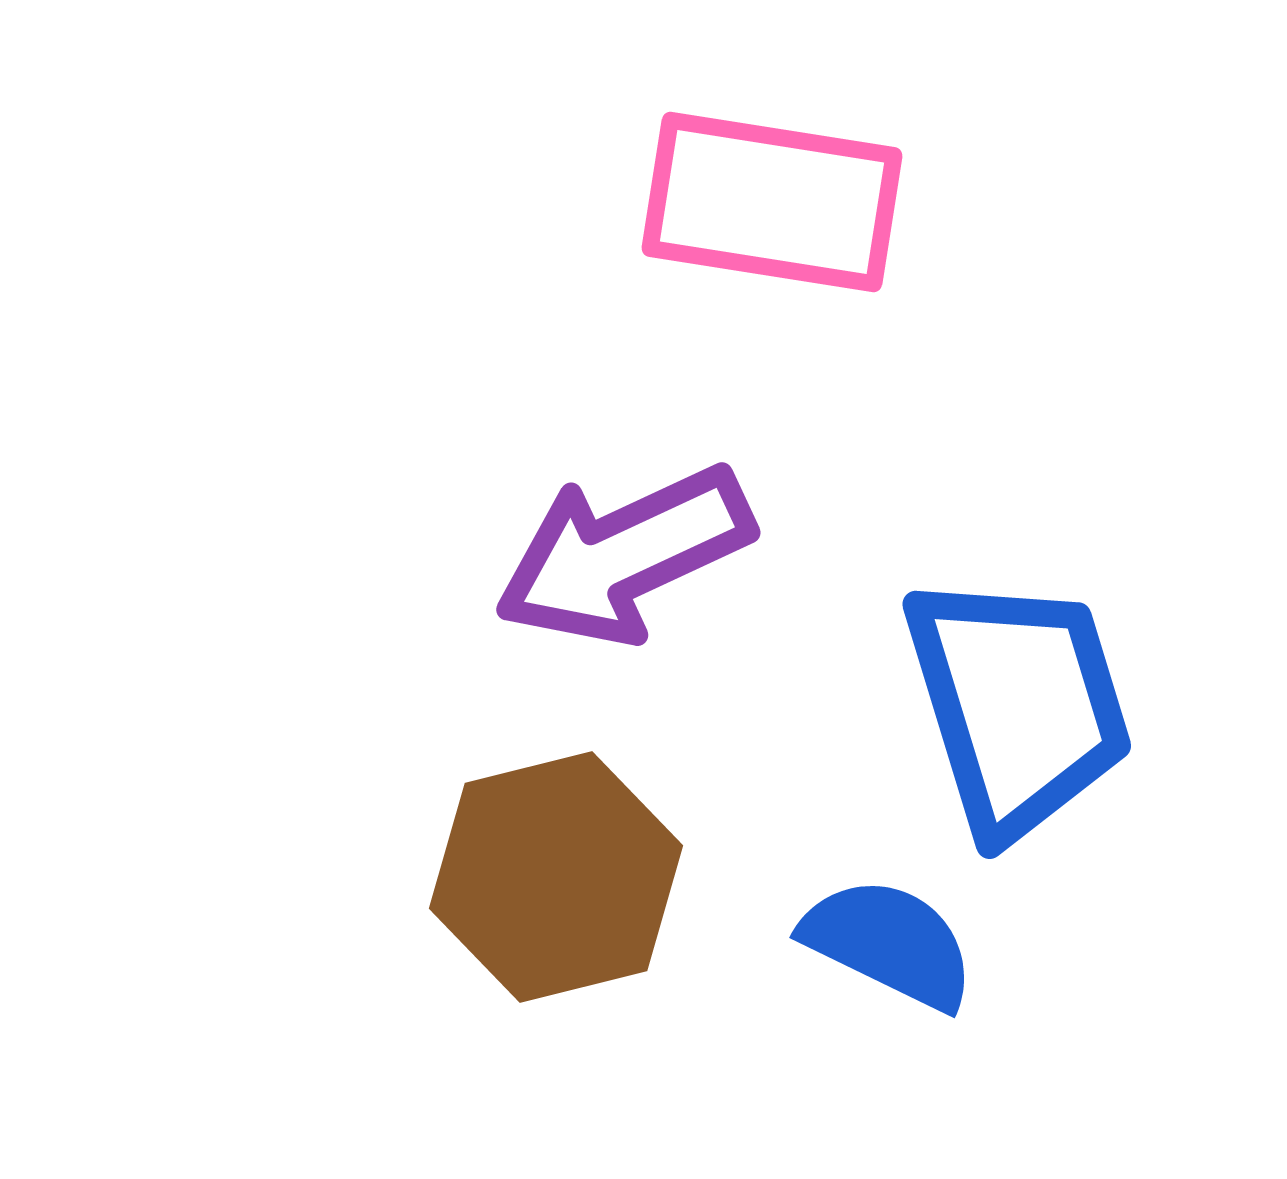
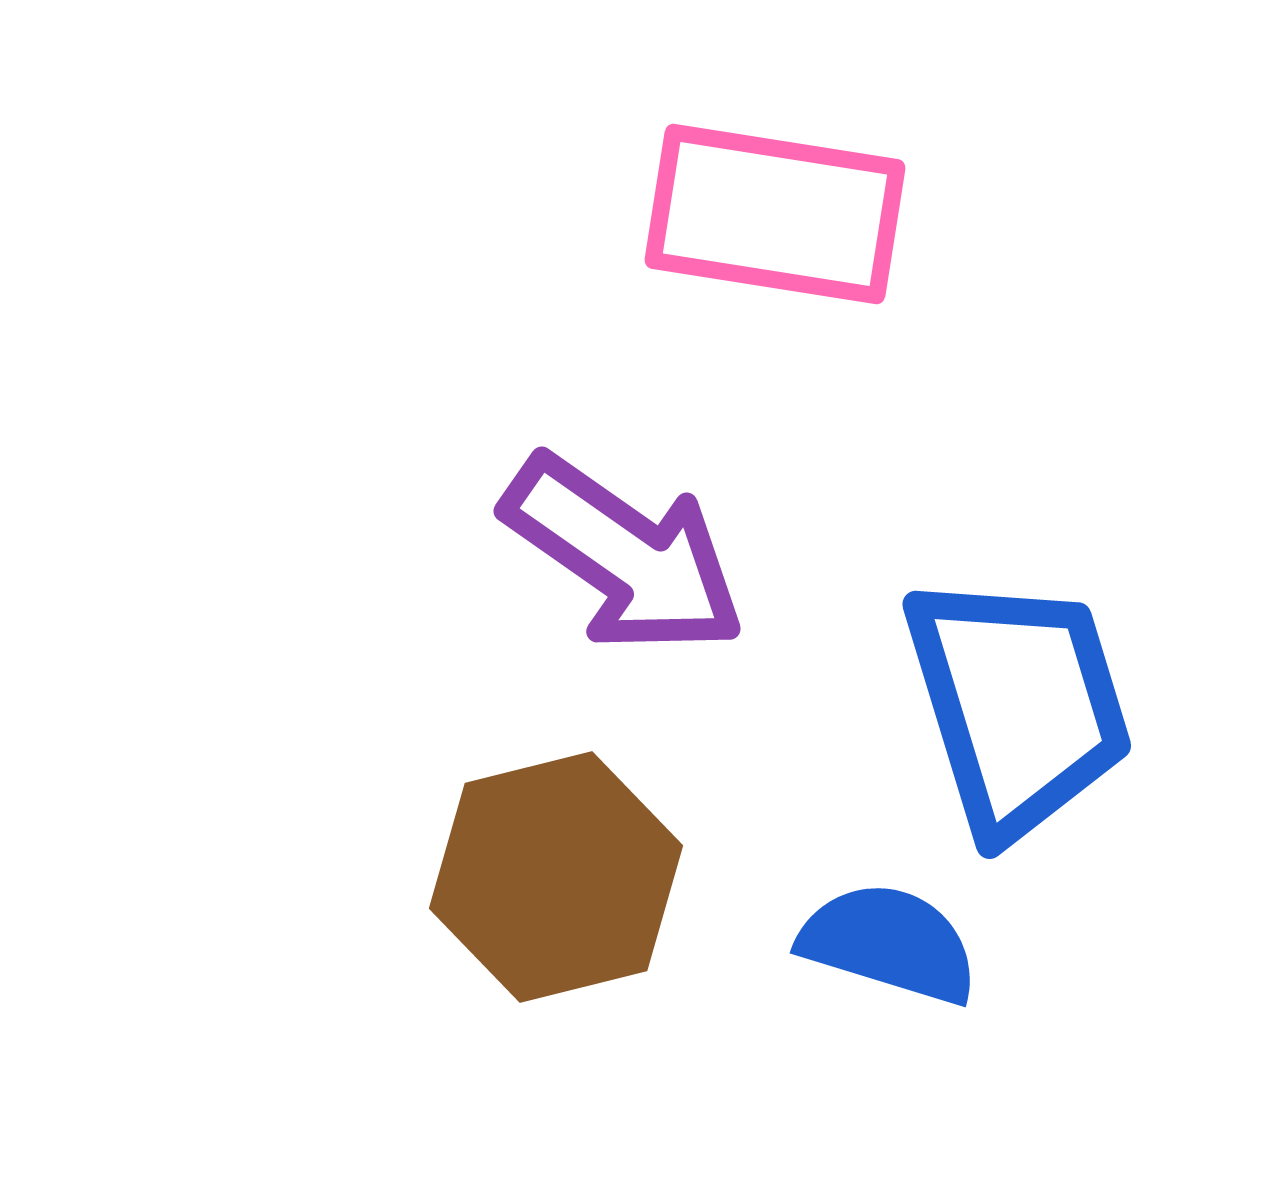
pink rectangle: moved 3 px right, 12 px down
purple arrow: rotated 120 degrees counterclockwise
blue semicircle: rotated 9 degrees counterclockwise
